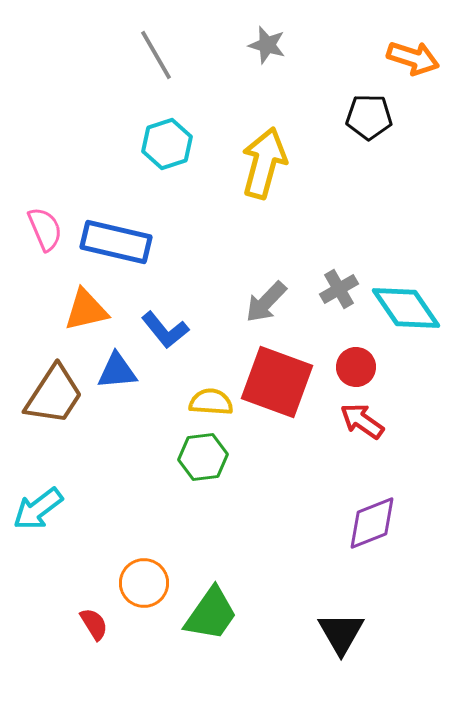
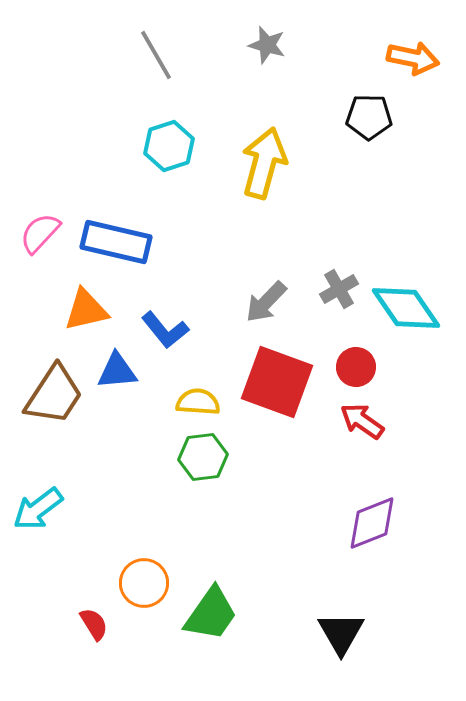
orange arrow: rotated 6 degrees counterclockwise
cyan hexagon: moved 2 px right, 2 px down
pink semicircle: moved 5 px left, 4 px down; rotated 114 degrees counterclockwise
yellow semicircle: moved 13 px left
